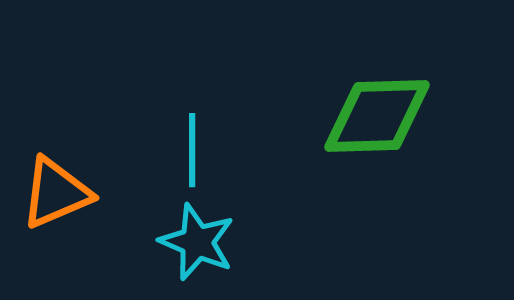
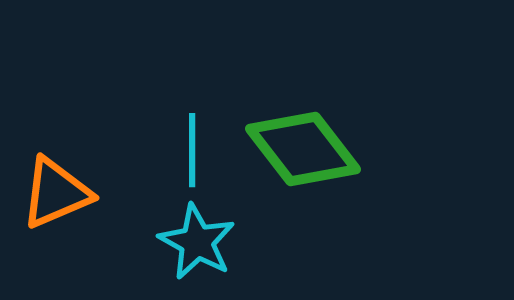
green diamond: moved 74 px left, 33 px down; rotated 54 degrees clockwise
cyan star: rotated 6 degrees clockwise
